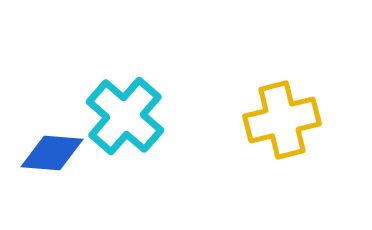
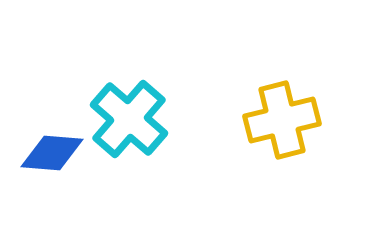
cyan cross: moved 4 px right, 3 px down
